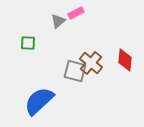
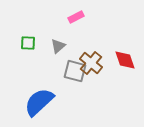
pink rectangle: moved 4 px down
gray triangle: moved 25 px down
red diamond: rotated 25 degrees counterclockwise
blue semicircle: moved 1 px down
